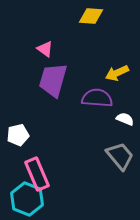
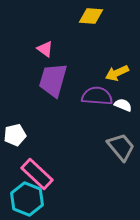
purple semicircle: moved 2 px up
white semicircle: moved 2 px left, 14 px up
white pentagon: moved 3 px left
gray trapezoid: moved 1 px right, 9 px up
pink rectangle: rotated 24 degrees counterclockwise
